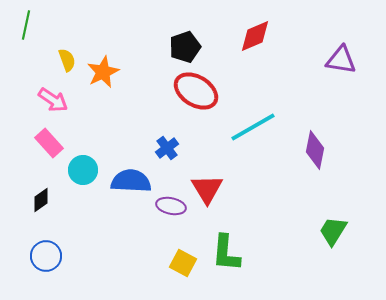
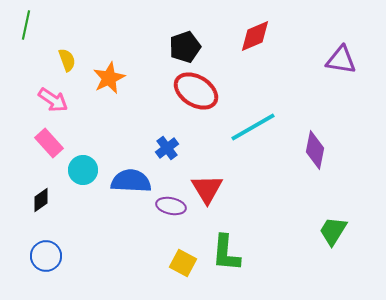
orange star: moved 6 px right, 6 px down
